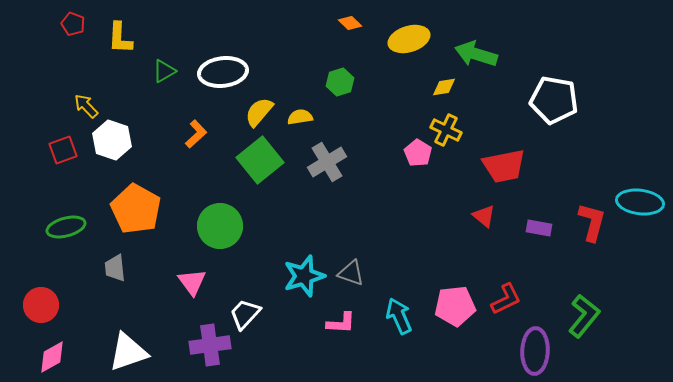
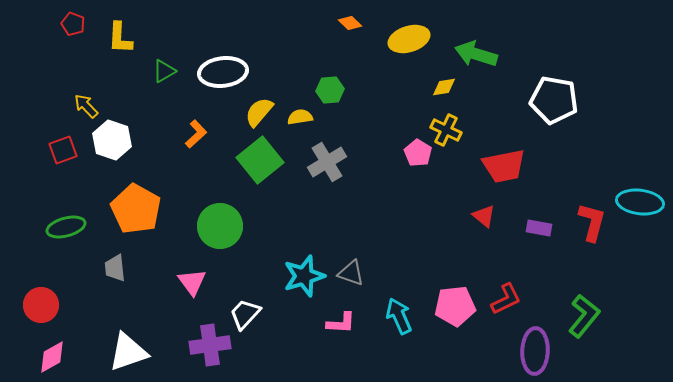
green hexagon at (340, 82): moved 10 px left, 8 px down; rotated 12 degrees clockwise
